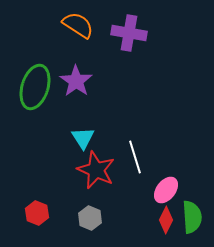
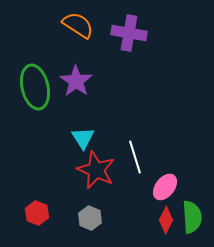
green ellipse: rotated 30 degrees counterclockwise
pink ellipse: moved 1 px left, 3 px up
